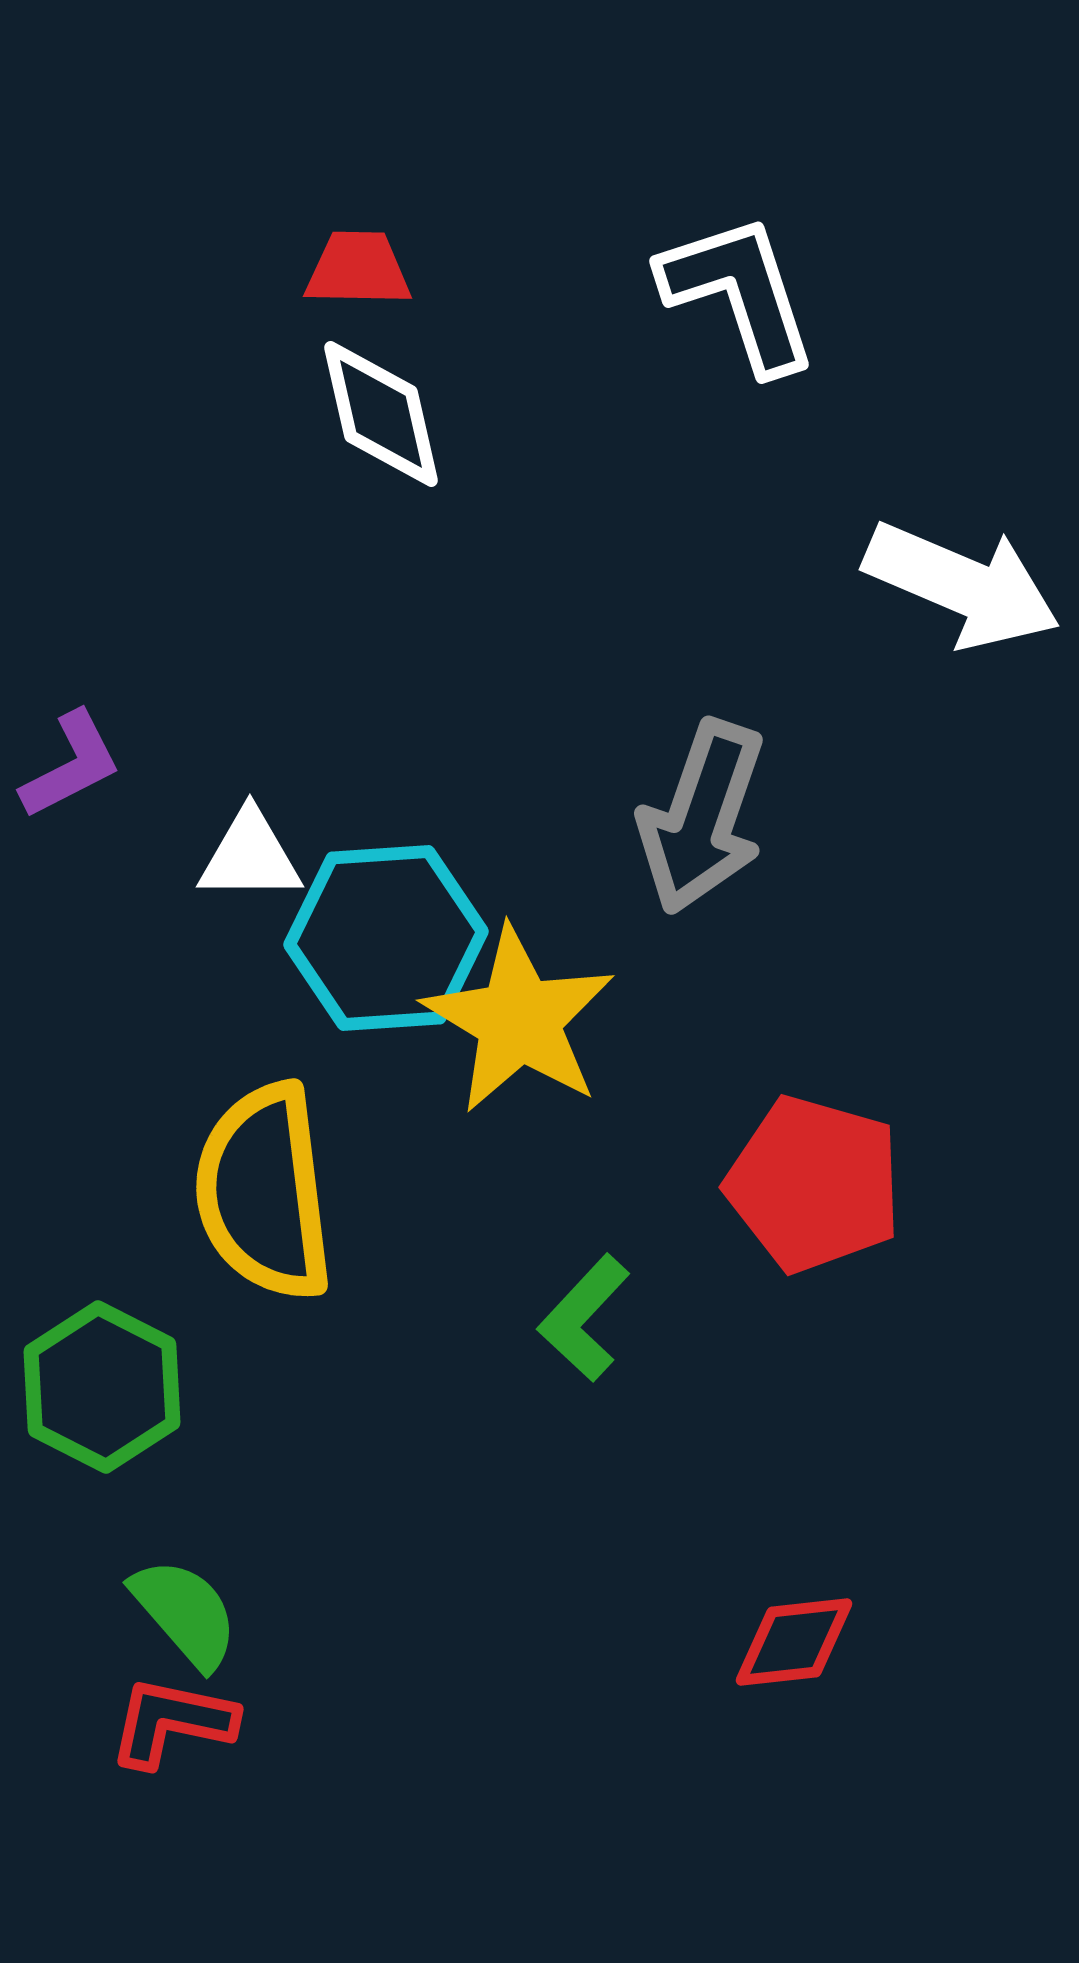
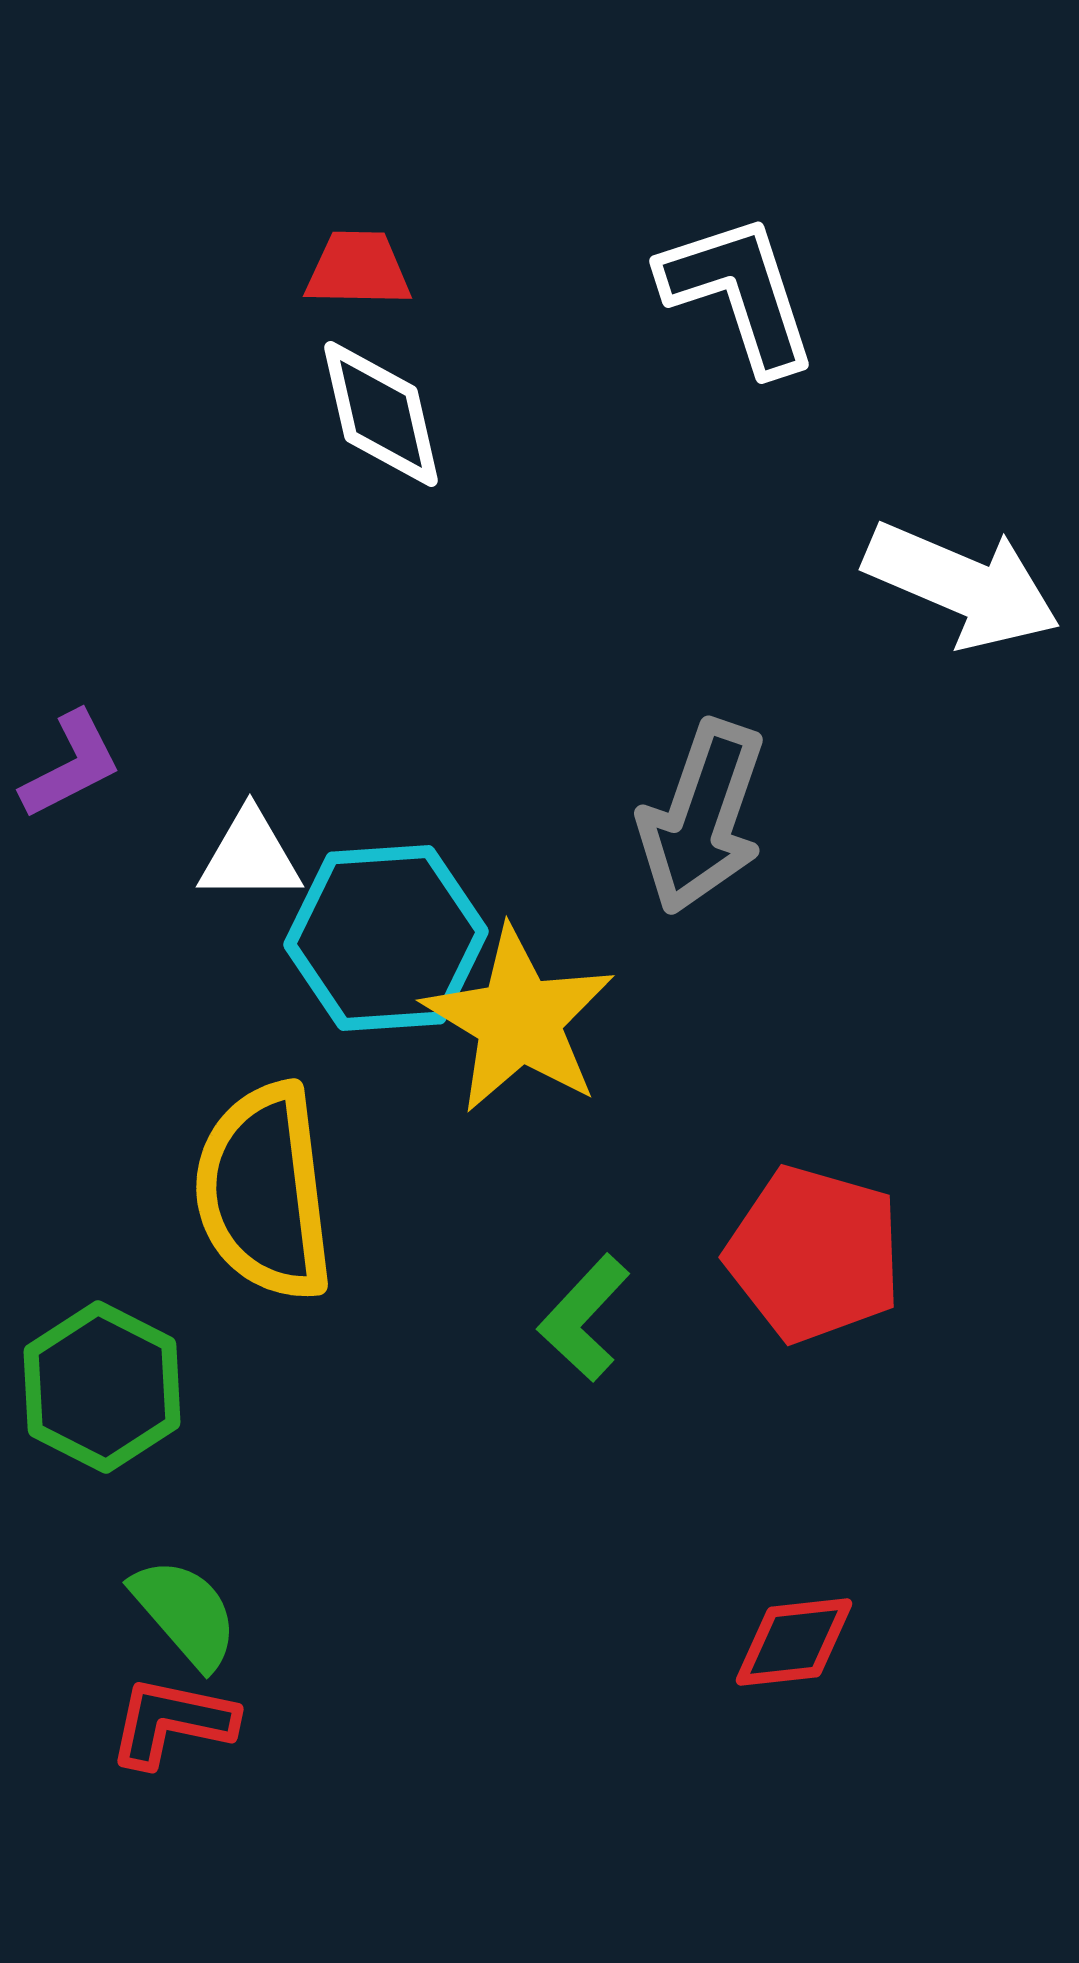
red pentagon: moved 70 px down
